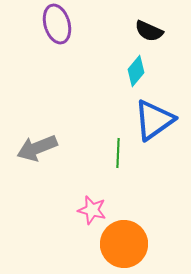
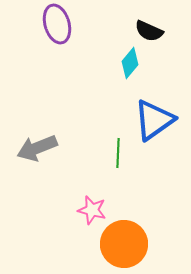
cyan diamond: moved 6 px left, 8 px up
